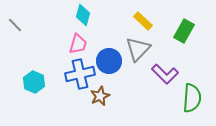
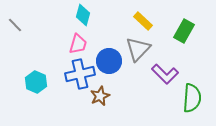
cyan hexagon: moved 2 px right
